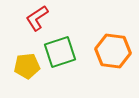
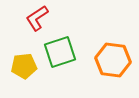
orange hexagon: moved 9 px down
yellow pentagon: moved 3 px left
